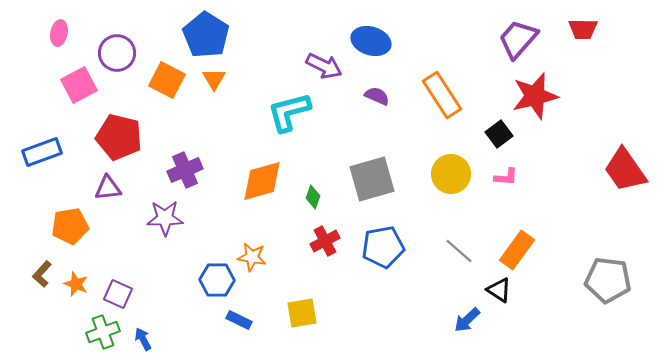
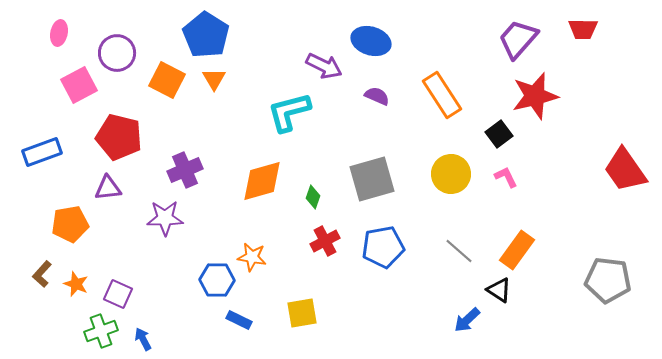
pink L-shape at (506, 177): rotated 120 degrees counterclockwise
orange pentagon at (70, 226): moved 2 px up
green cross at (103, 332): moved 2 px left, 1 px up
